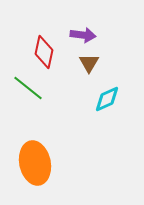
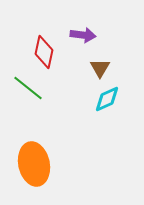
brown triangle: moved 11 px right, 5 px down
orange ellipse: moved 1 px left, 1 px down
